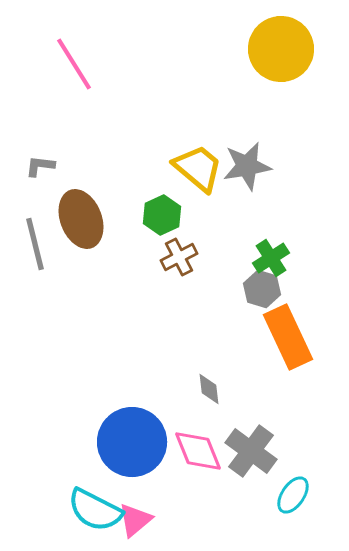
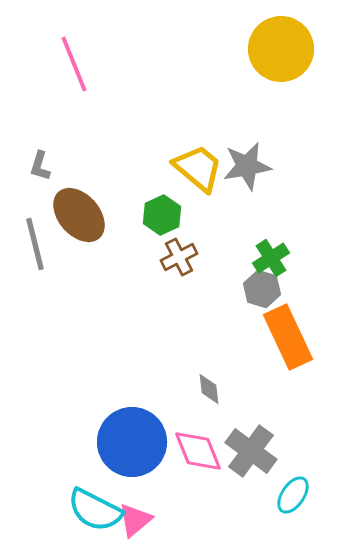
pink line: rotated 10 degrees clockwise
gray L-shape: rotated 80 degrees counterclockwise
brown ellipse: moved 2 px left, 4 px up; rotated 20 degrees counterclockwise
